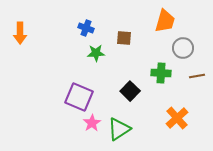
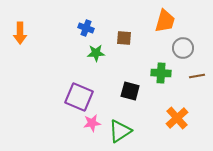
black square: rotated 30 degrees counterclockwise
pink star: rotated 24 degrees clockwise
green triangle: moved 1 px right, 2 px down
